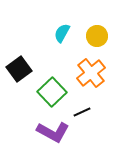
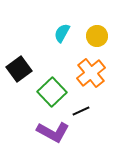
black line: moved 1 px left, 1 px up
